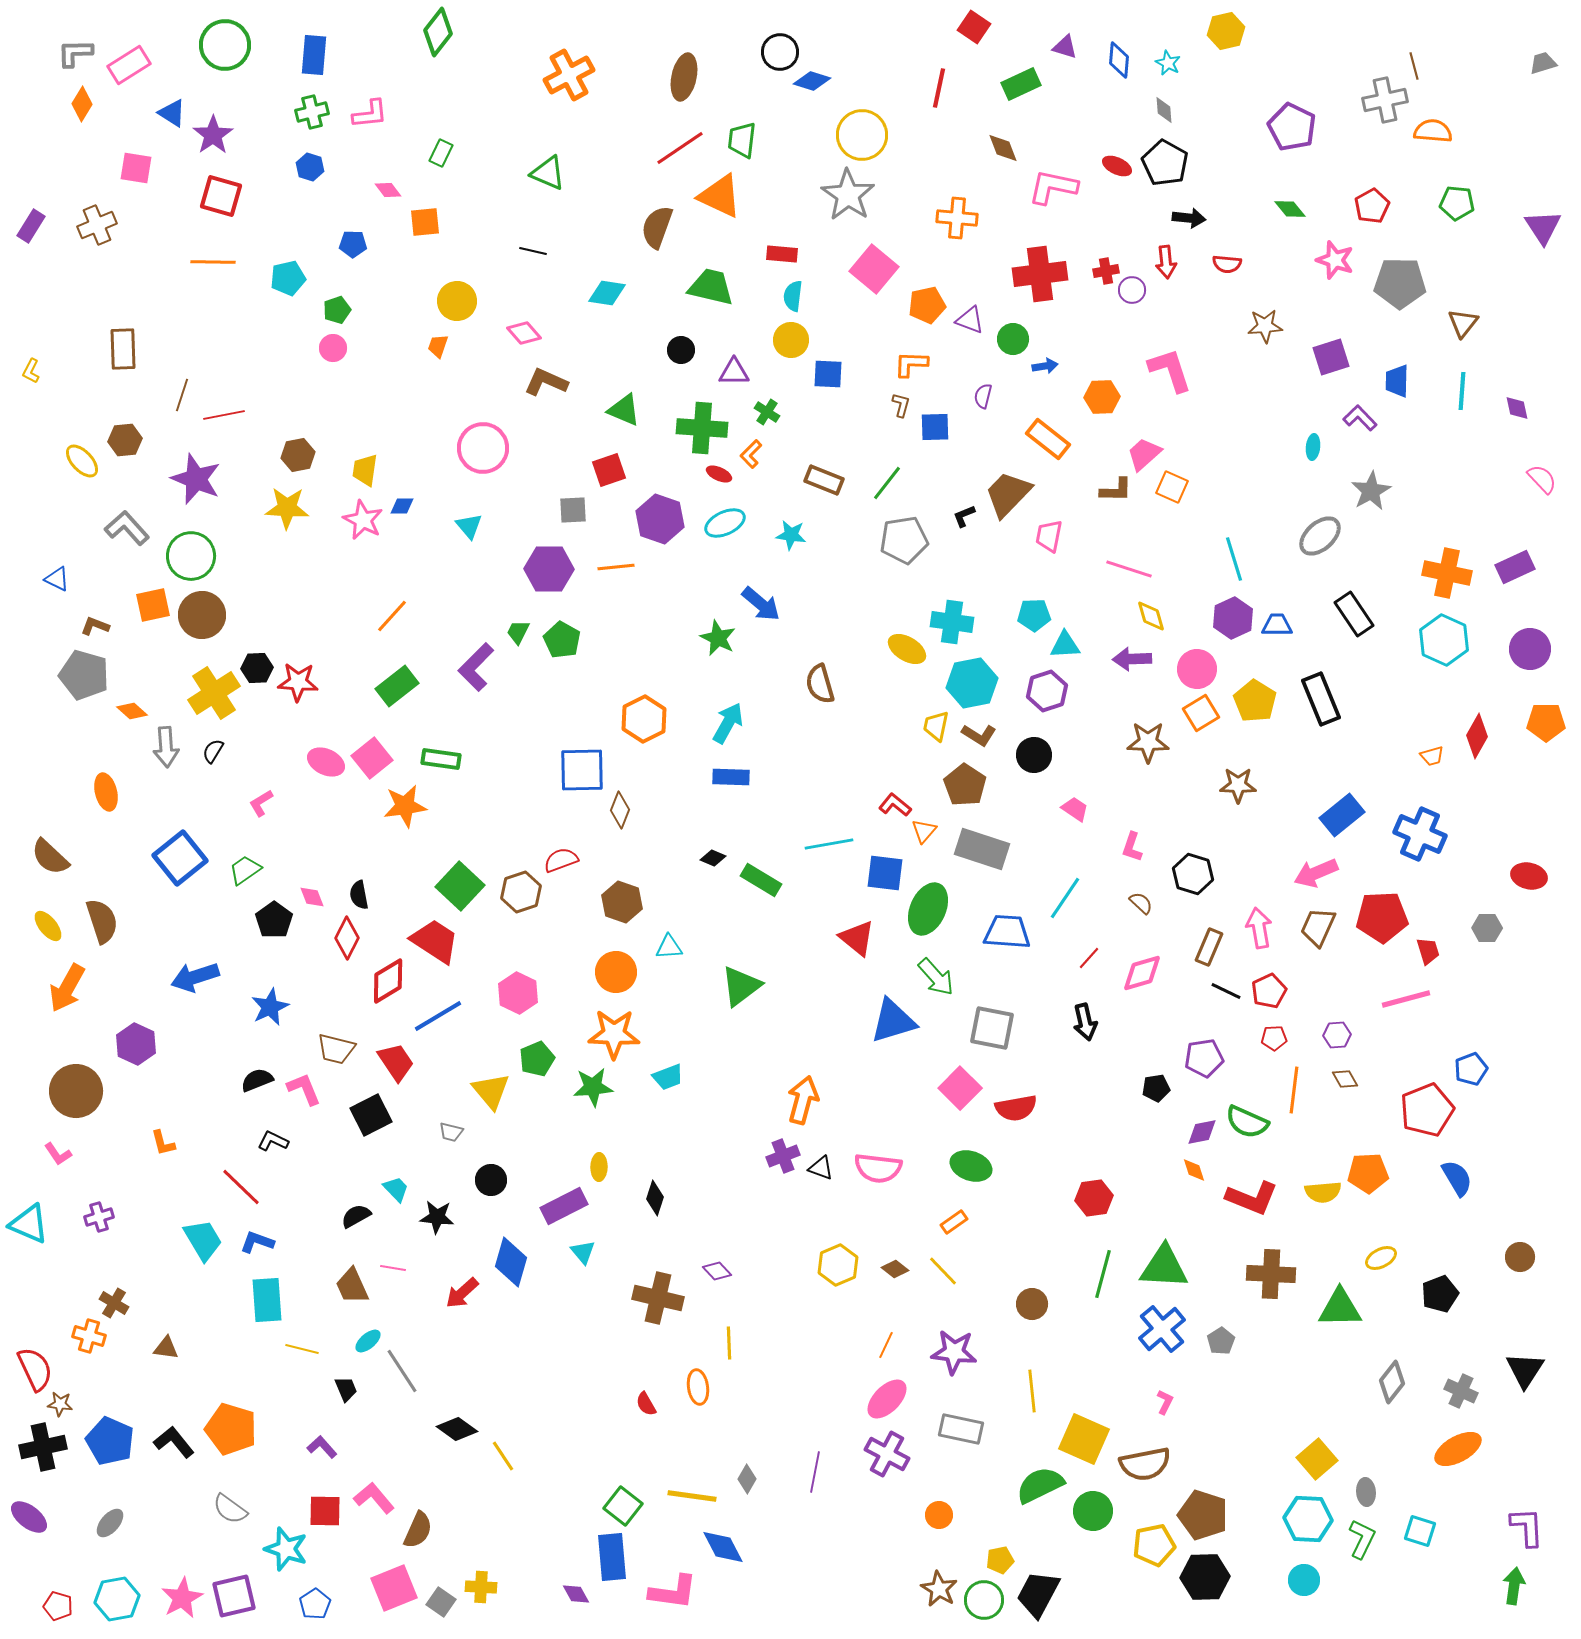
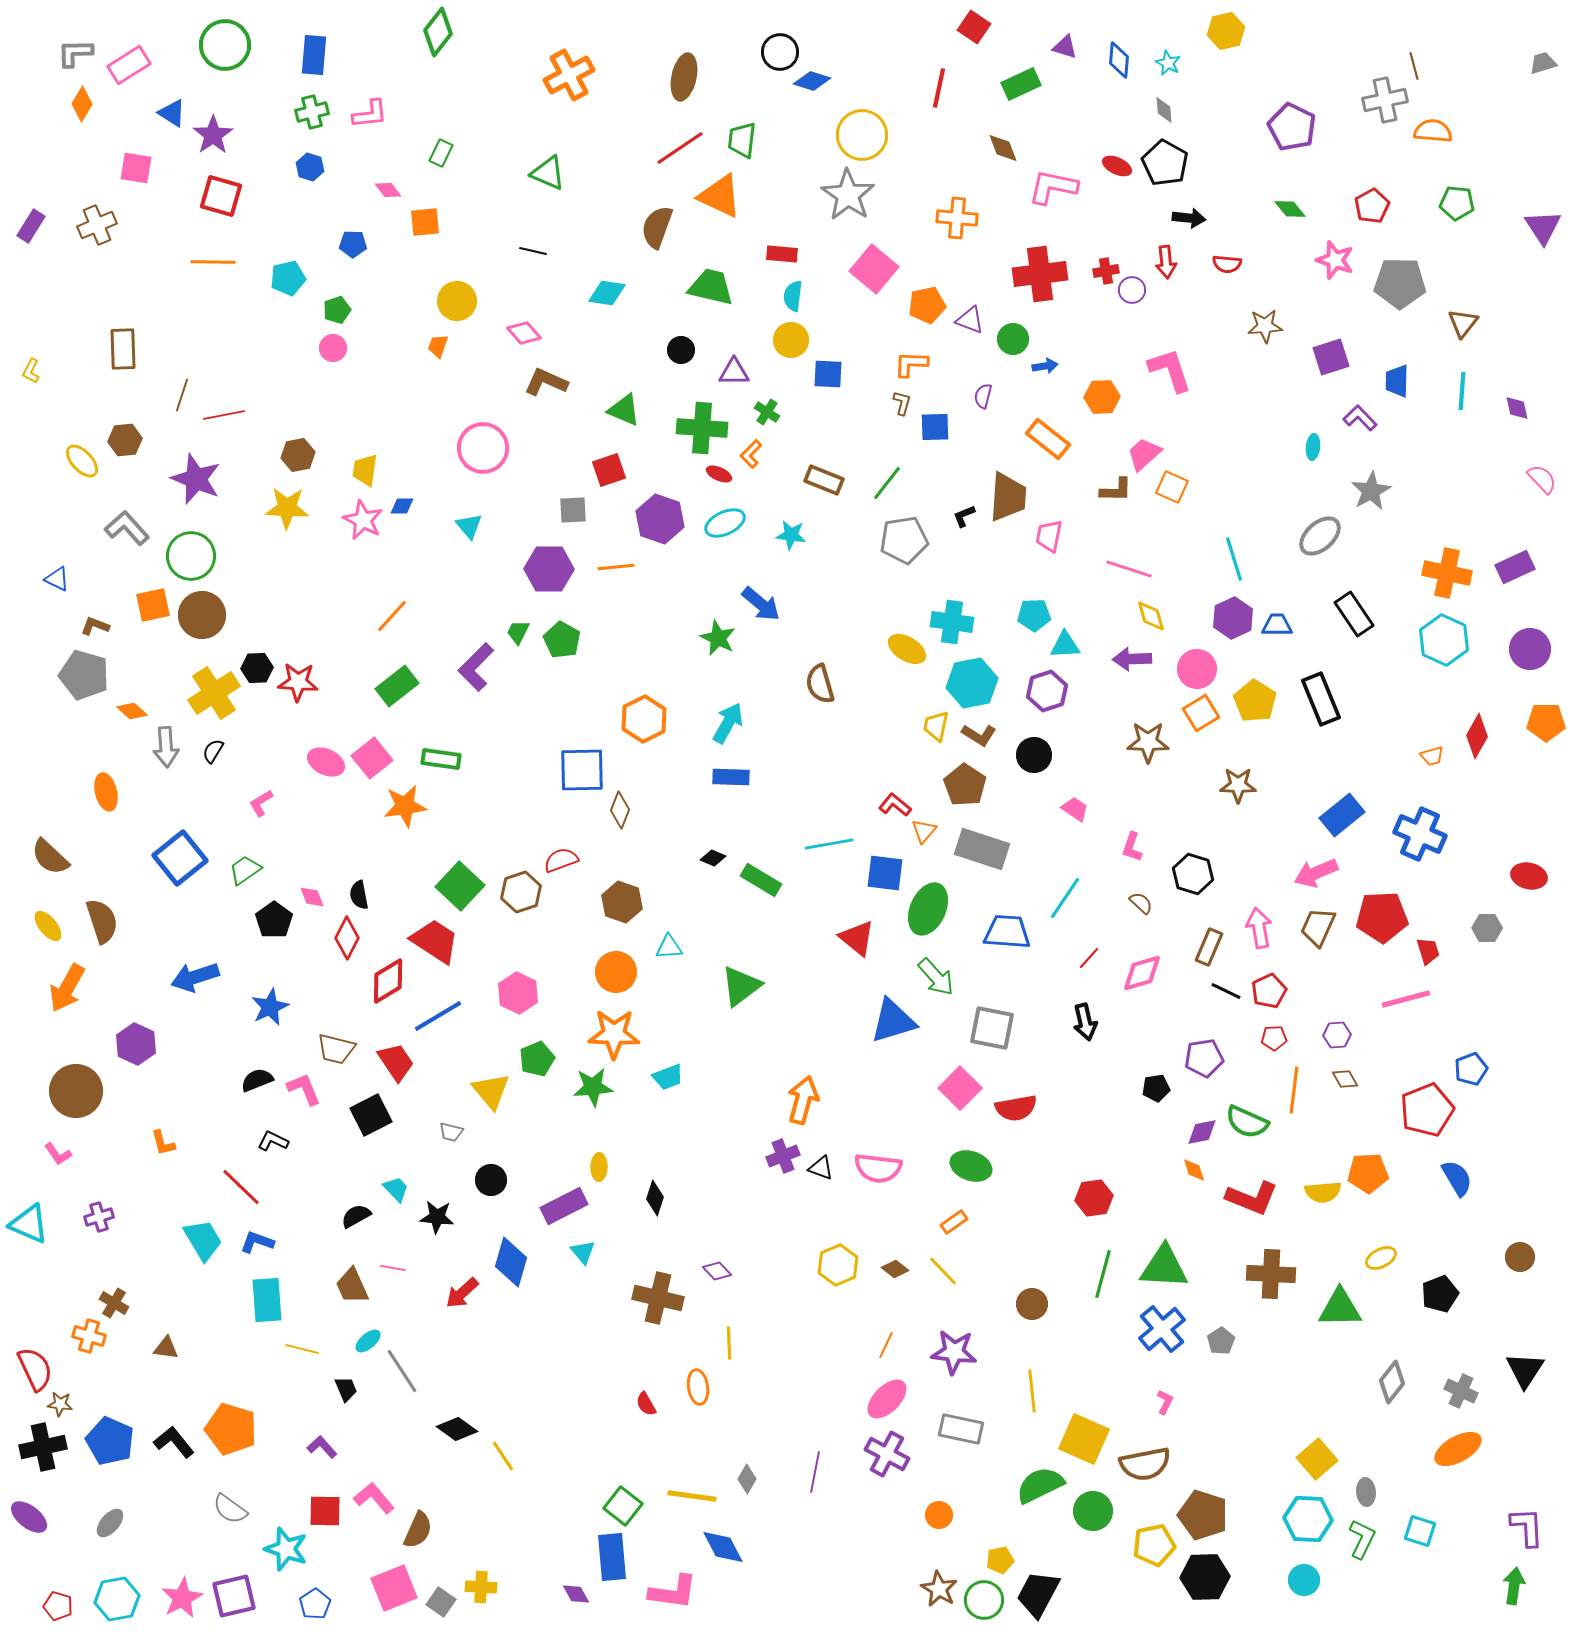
brown L-shape at (901, 405): moved 1 px right, 2 px up
brown trapezoid at (1008, 494): moved 3 px down; rotated 140 degrees clockwise
